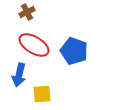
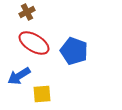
red ellipse: moved 2 px up
blue arrow: moved 1 px down; rotated 45 degrees clockwise
